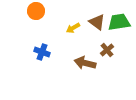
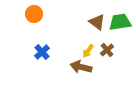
orange circle: moved 2 px left, 3 px down
green trapezoid: moved 1 px right
yellow arrow: moved 15 px right, 23 px down; rotated 24 degrees counterclockwise
blue cross: rotated 28 degrees clockwise
brown arrow: moved 4 px left, 4 px down
